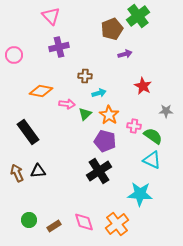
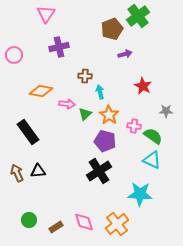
pink triangle: moved 5 px left, 2 px up; rotated 18 degrees clockwise
cyan arrow: moved 1 px right, 1 px up; rotated 88 degrees counterclockwise
brown rectangle: moved 2 px right, 1 px down
